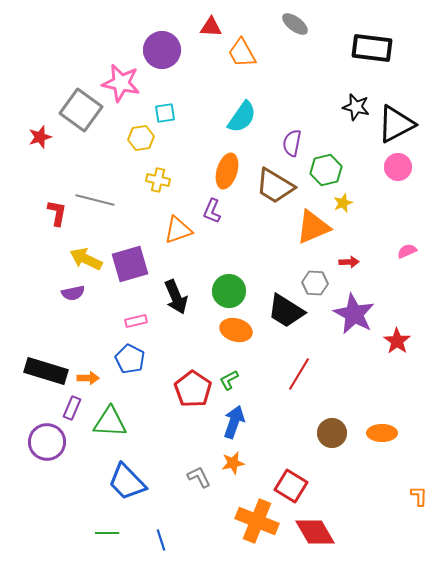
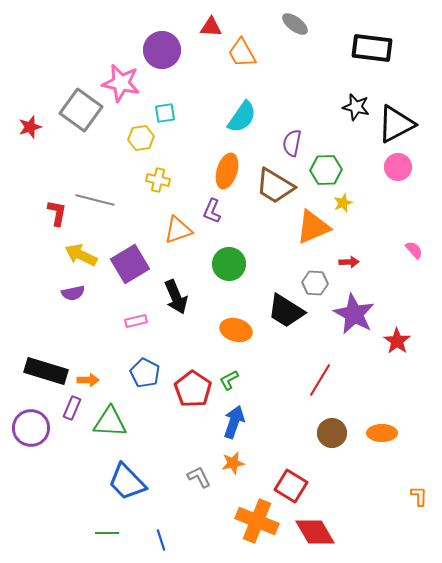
red star at (40, 137): moved 10 px left, 10 px up
green hexagon at (326, 170): rotated 12 degrees clockwise
pink semicircle at (407, 251): moved 7 px right, 1 px up; rotated 72 degrees clockwise
yellow arrow at (86, 259): moved 5 px left, 4 px up
purple square at (130, 264): rotated 15 degrees counterclockwise
green circle at (229, 291): moved 27 px up
blue pentagon at (130, 359): moved 15 px right, 14 px down
red line at (299, 374): moved 21 px right, 6 px down
orange arrow at (88, 378): moved 2 px down
purple circle at (47, 442): moved 16 px left, 14 px up
